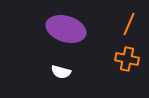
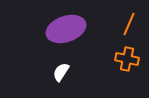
purple ellipse: rotated 36 degrees counterclockwise
white semicircle: rotated 108 degrees clockwise
